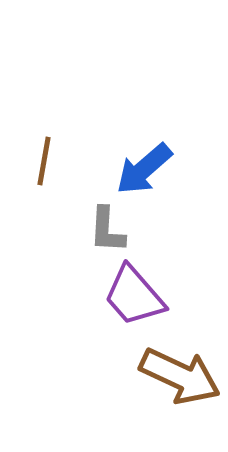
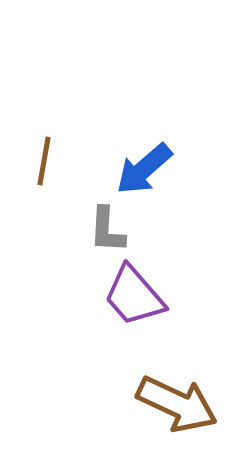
brown arrow: moved 3 px left, 28 px down
